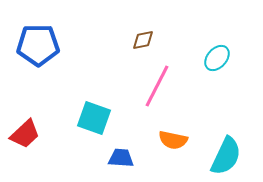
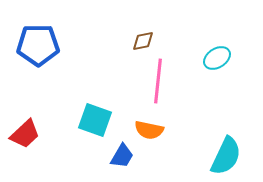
brown diamond: moved 1 px down
cyan ellipse: rotated 16 degrees clockwise
pink line: moved 1 px right, 5 px up; rotated 21 degrees counterclockwise
cyan square: moved 1 px right, 2 px down
orange semicircle: moved 24 px left, 10 px up
blue trapezoid: moved 1 px right, 2 px up; rotated 116 degrees clockwise
